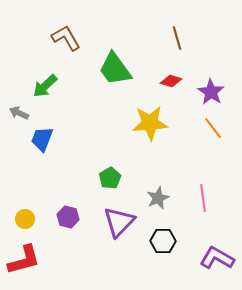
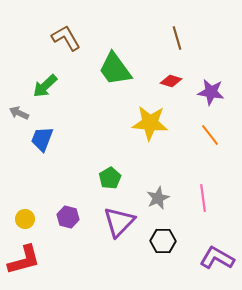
purple star: rotated 24 degrees counterclockwise
yellow star: rotated 9 degrees clockwise
orange line: moved 3 px left, 7 px down
